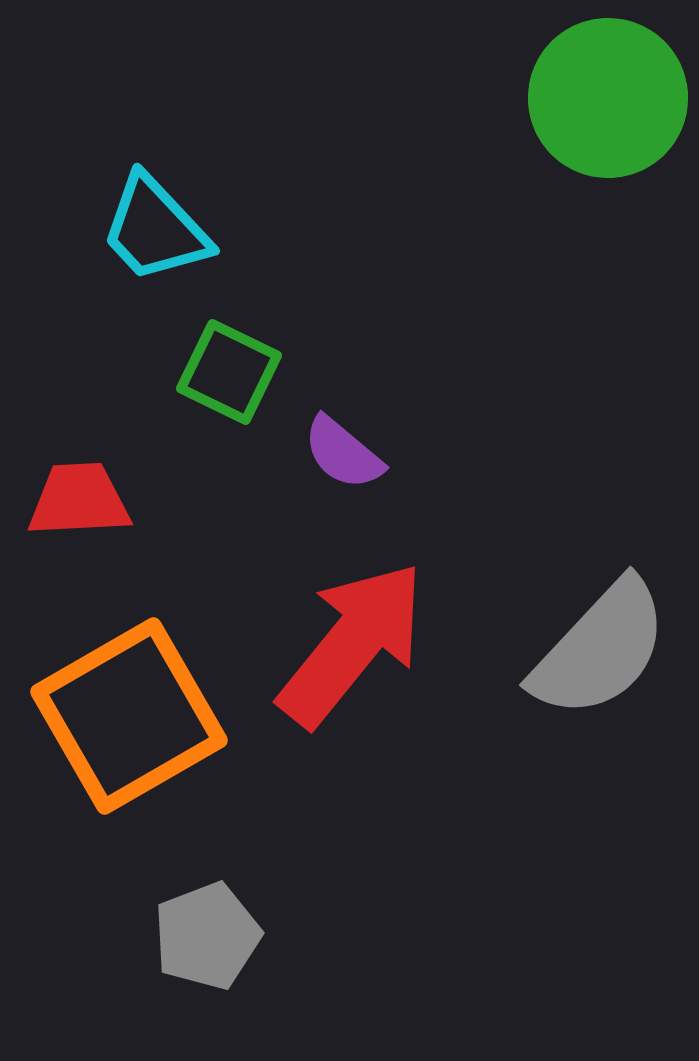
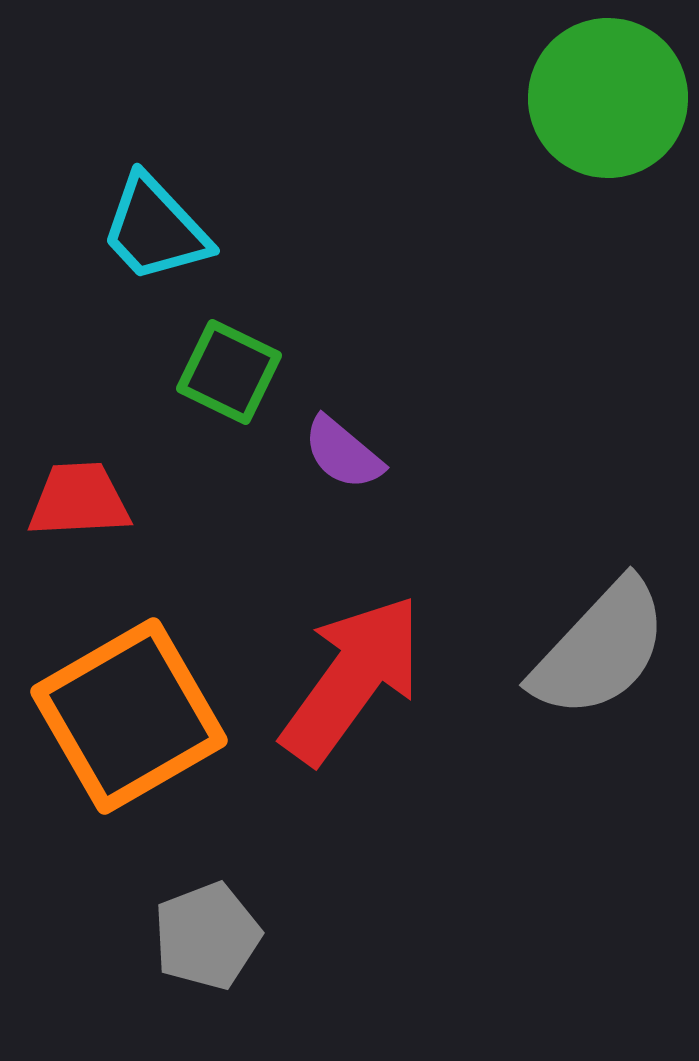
red arrow: moved 35 px down; rotated 3 degrees counterclockwise
